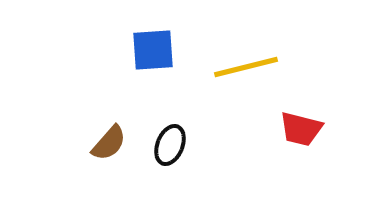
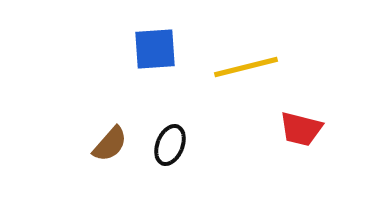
blue square: moved 2 px right, 1 px up
brown semicircle: moved 1 px right, 1 px down
